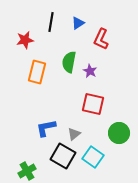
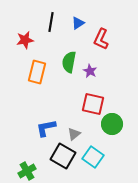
green circle: moved 7 px left, 9 px up
